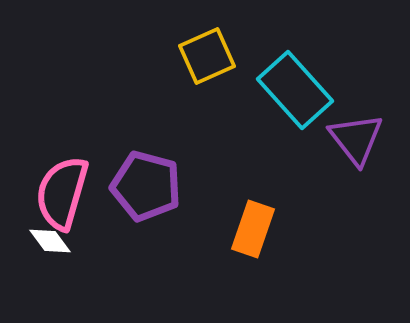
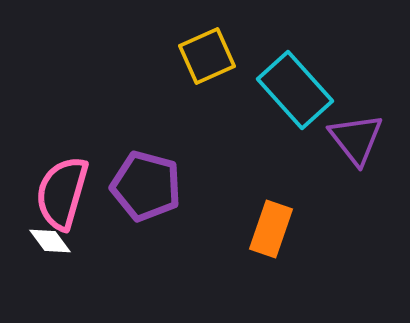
orange rectangle: moved 18 px right
